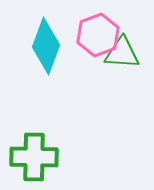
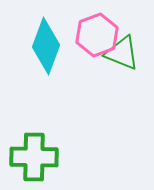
pink hexagon: moved 1 px left
green triangle: rotated 18 degrees clockwise
